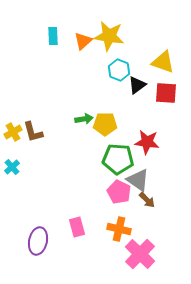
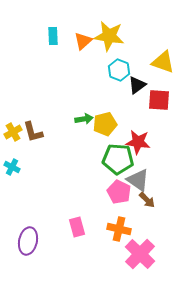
red square: moved 7 px left, 7 px down
yellow pentagon: rotated 15 degrees counterclockwise
red star: moved 9 px left
cyan cross: rotated 21 degrees counterclockwise
purple ellipse: moved 10 px left
